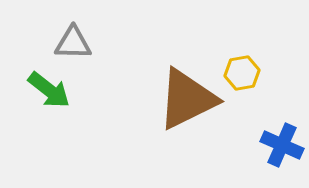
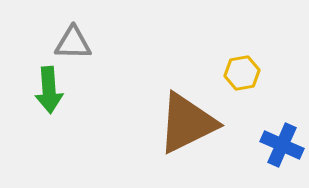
green arrow: rotated 48 degrees clockwise
brown triangle: moved 24 px down
